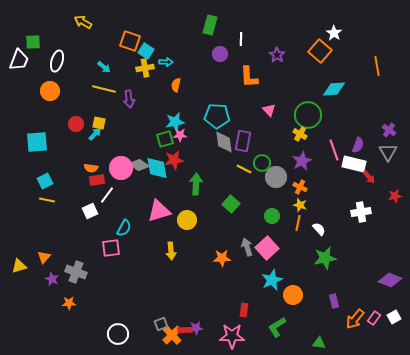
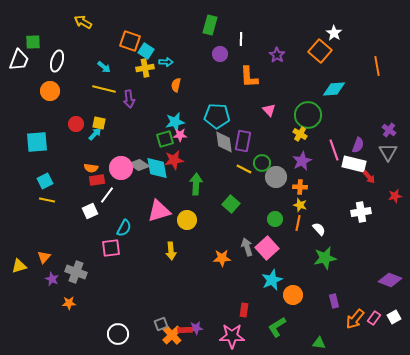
orange cross at (300, 187): rotated 24 degrees counterclockwise
green circle at (272, 216): moved 3 px right, 3 px down
